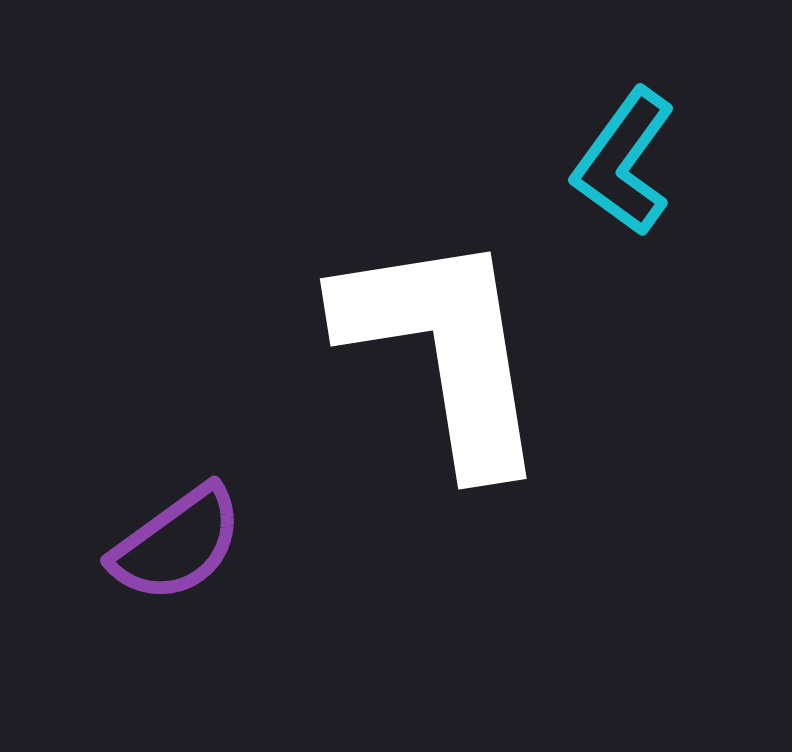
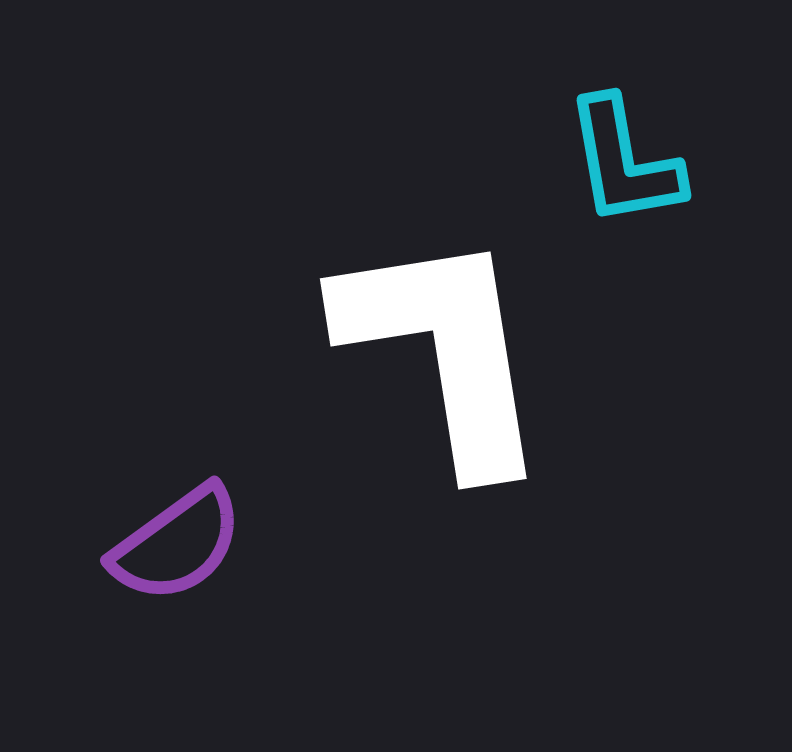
cyan L-shape: rotated 46 degrees counterclockwise
